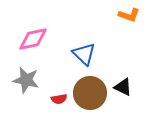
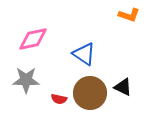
blue triangle: rotated 10 degrees counterclockwise
gray star: rotated 12 degrees counterclockwise
red semicircle: rotated 21 degrees clockwise
